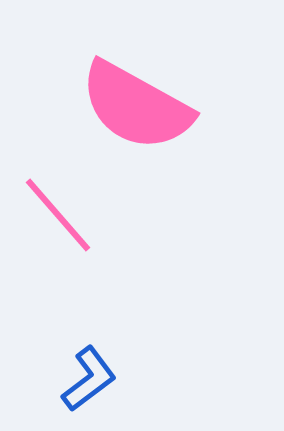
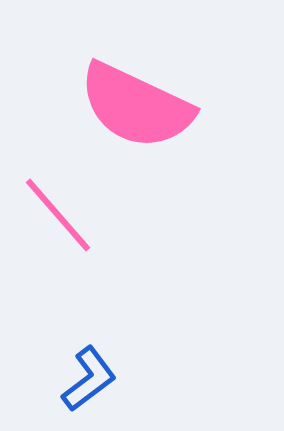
pink semicircle: rotated 4 degrees counterclockwise
